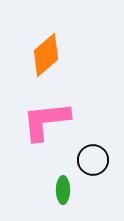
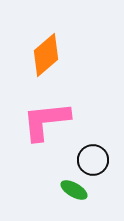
green ellipse: moved 11 px right; rotated 60 degrees counterclockwise
